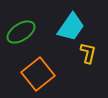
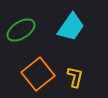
green ellipse: moved 2 px up
yellow L-shape: moved 13 px left, 24 px down
